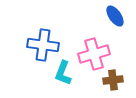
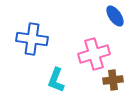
blue cross: moved 11 px left, 6 px up
cyan L-shape: moved 7 px left, 7 px down
